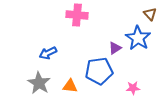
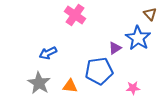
pink cross: moved 2 px left; rotated 30 degrees clockwise
